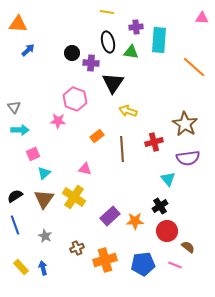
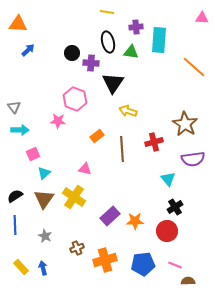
purple semicircle at (188, 158): moved 5 px right, 1 px down
black cross at (160, 206): moved 15 px right, 1 px down
blue line at (15, 225): rotated 18 degrees clockwise
brown semicircle at (188, 247): moved 34 px down; rotated 40 degrees counterclockwise
